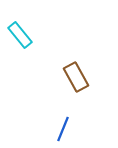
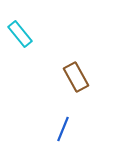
cyan rectangle: moved 1 px up
